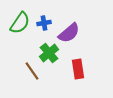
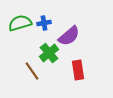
green semicircle: rotated 140 degrees counterclockwise
purple semicircle: moved 3 px down
red rectangle: moved 1 px down
